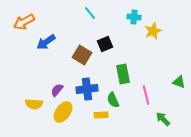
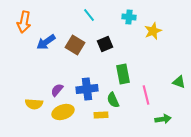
cyan line: moved 1 px left, 2 px down
cyan cross: moved 5 px left
orange arrow: rotated 50 degrees counterclockwise
brown square: moved 7 px left, 10 px up
yellow ellipse: rotated 35 degrees clockwise
green arrow: rotated 126 degrees clockwise
